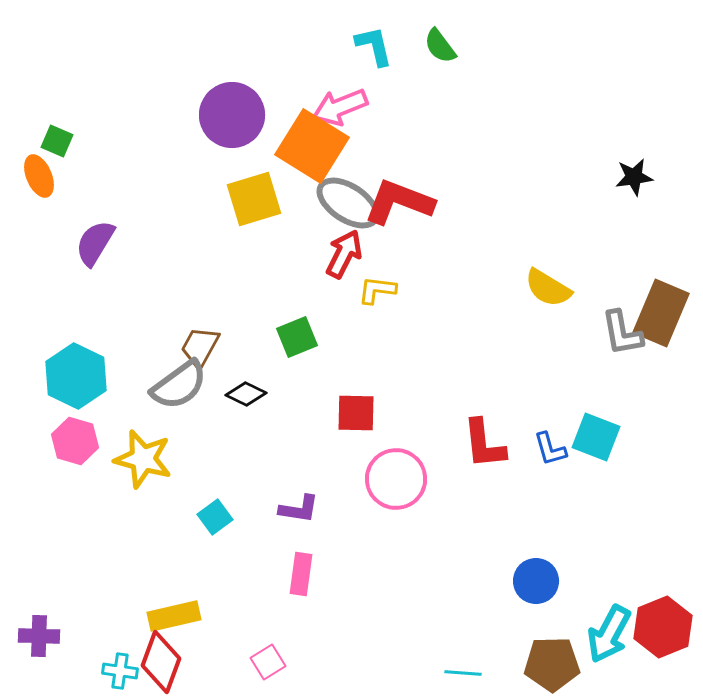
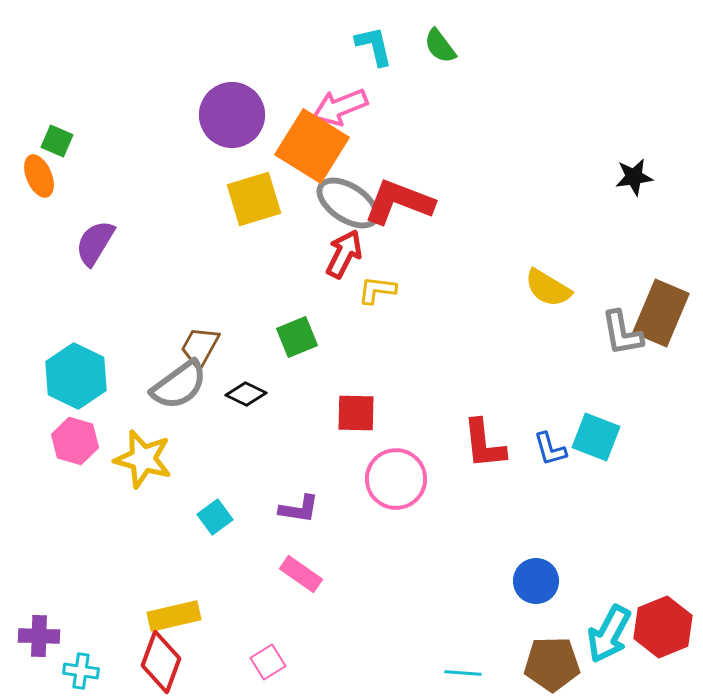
pink rectangle at (301, 574): rotated 63 degrees counterclockwise
cyan cross at (120, 671): moved 39 px left
